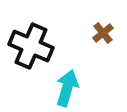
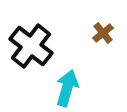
black cross: rotated 15 degrees clockwise
